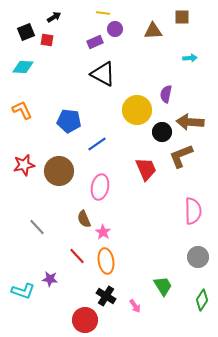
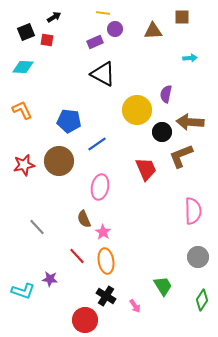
brown circle: moved 10 px up
